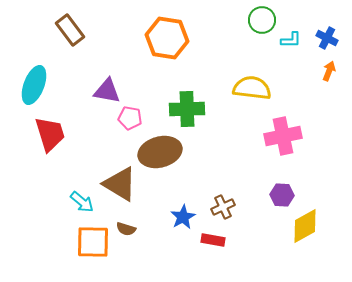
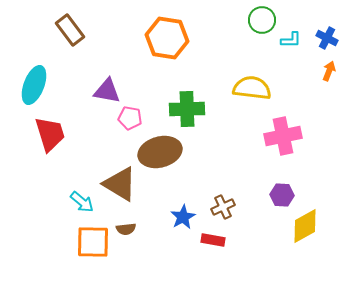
brown semicircle: rotated 24 degrees counterclockwise
